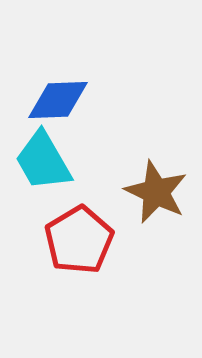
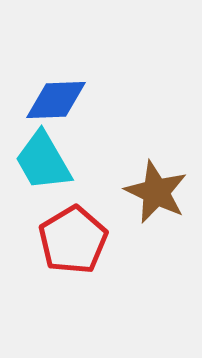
blue diamond: moved 2 px left
red pentagon: moved 6 px left
